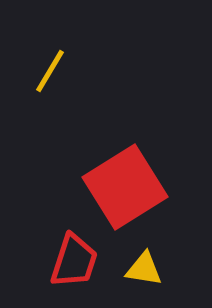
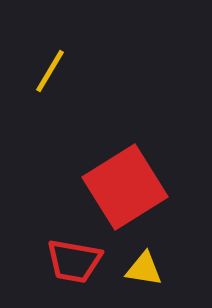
red trapezoid: rotated 82 degrees clockwise
